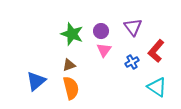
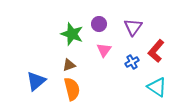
purple triangle: rotated 12 degrees clockwise
purple circle: moved 2 px left, 7 px up
orange semicircle: moved 1 px right, 1 px down
